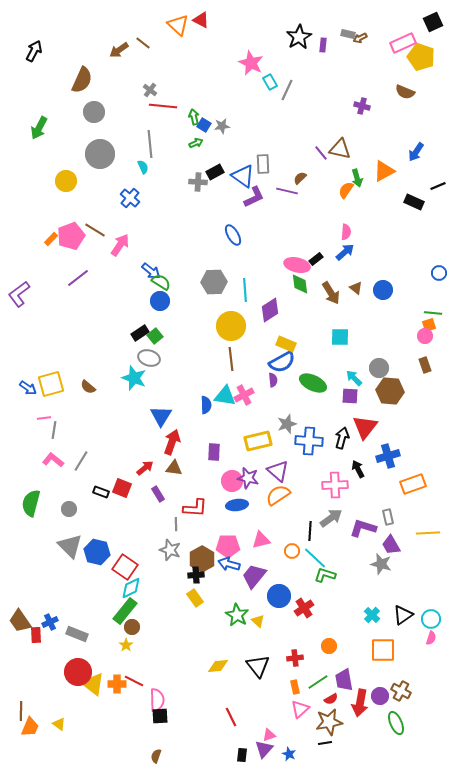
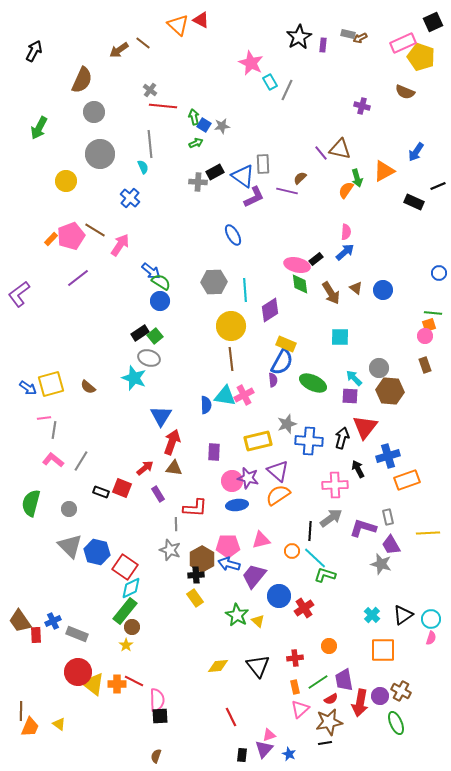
blue semicircle at (282, 362): rotated 32 degrees counterclockwise
orange rectangle at (413, 484): moved 6 px left, 4 px up
blue cross at (50, 622): moved 3 px right, 1 px up
